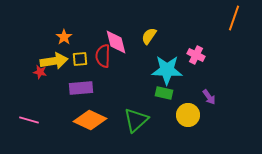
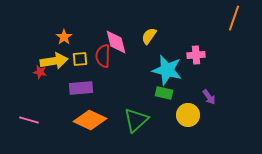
pink cross: rotated 30 degrees counterclockwise
cyan star: rotated 12 degrees clockwise
